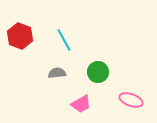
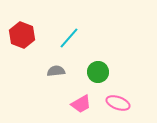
red hexagon: moved 2 px right, 1 px up
cyan line: moved 5 px right, 2 px up; rotated 70 degrees clockwise
gray semicircle: moved 1 px left, 2 px up
pink ellipse: moved 13 px left, 3 px down
